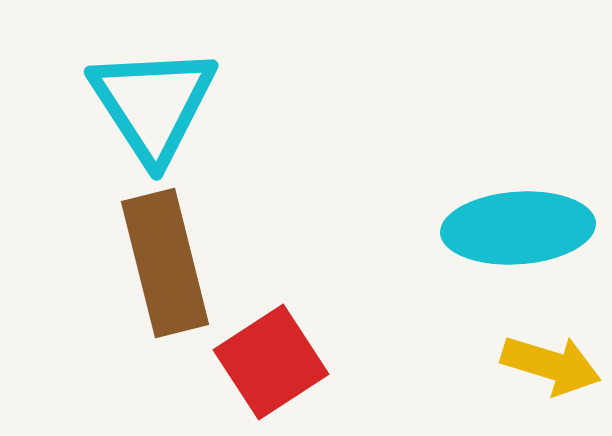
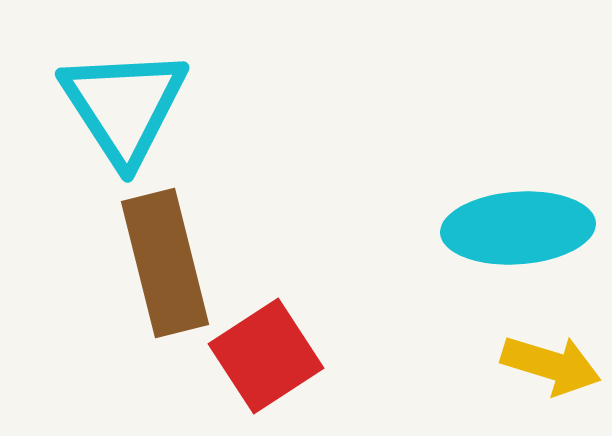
cyan triangle: moved 29 px left, 2 px down
red square: moved 5 px left, 6 px up
